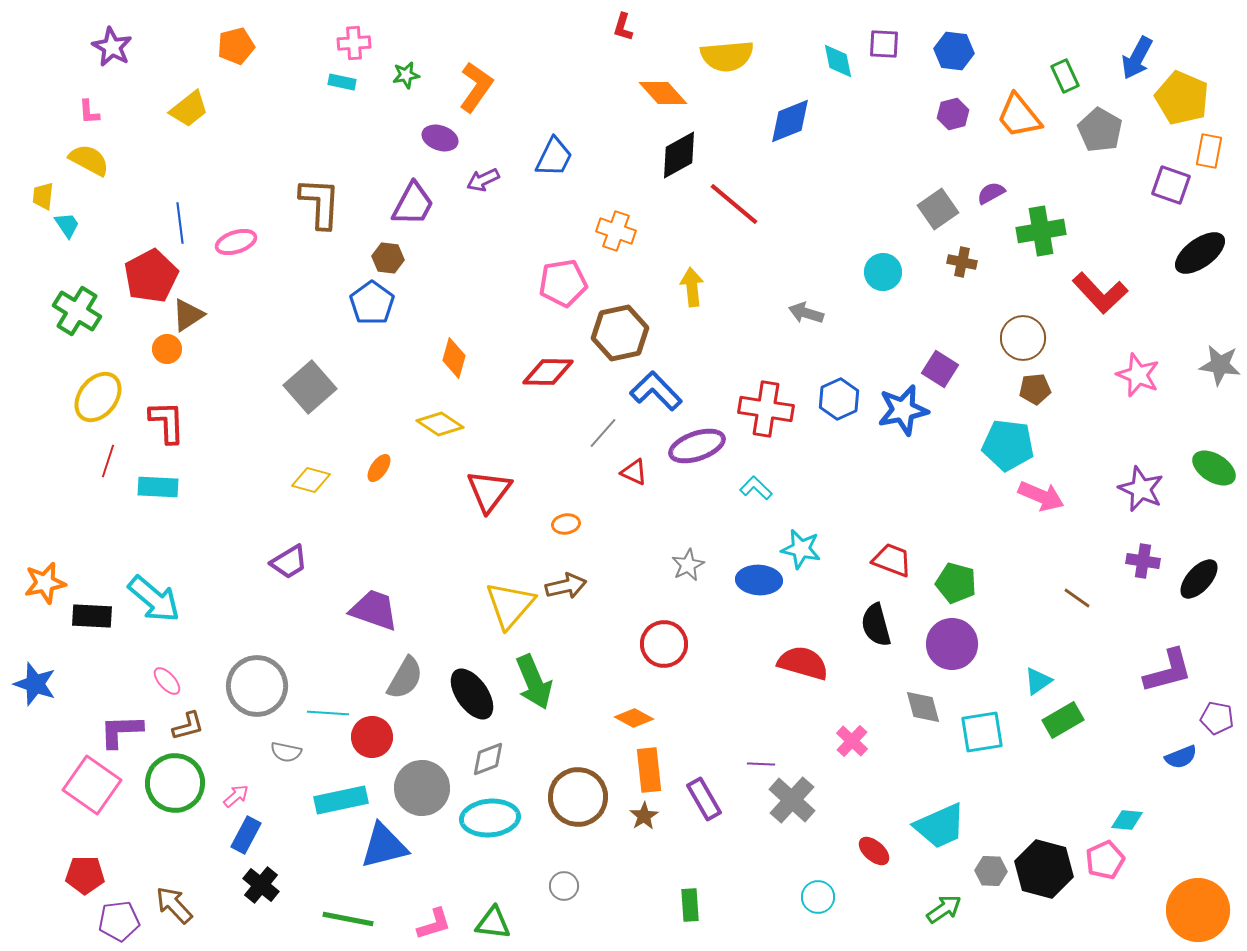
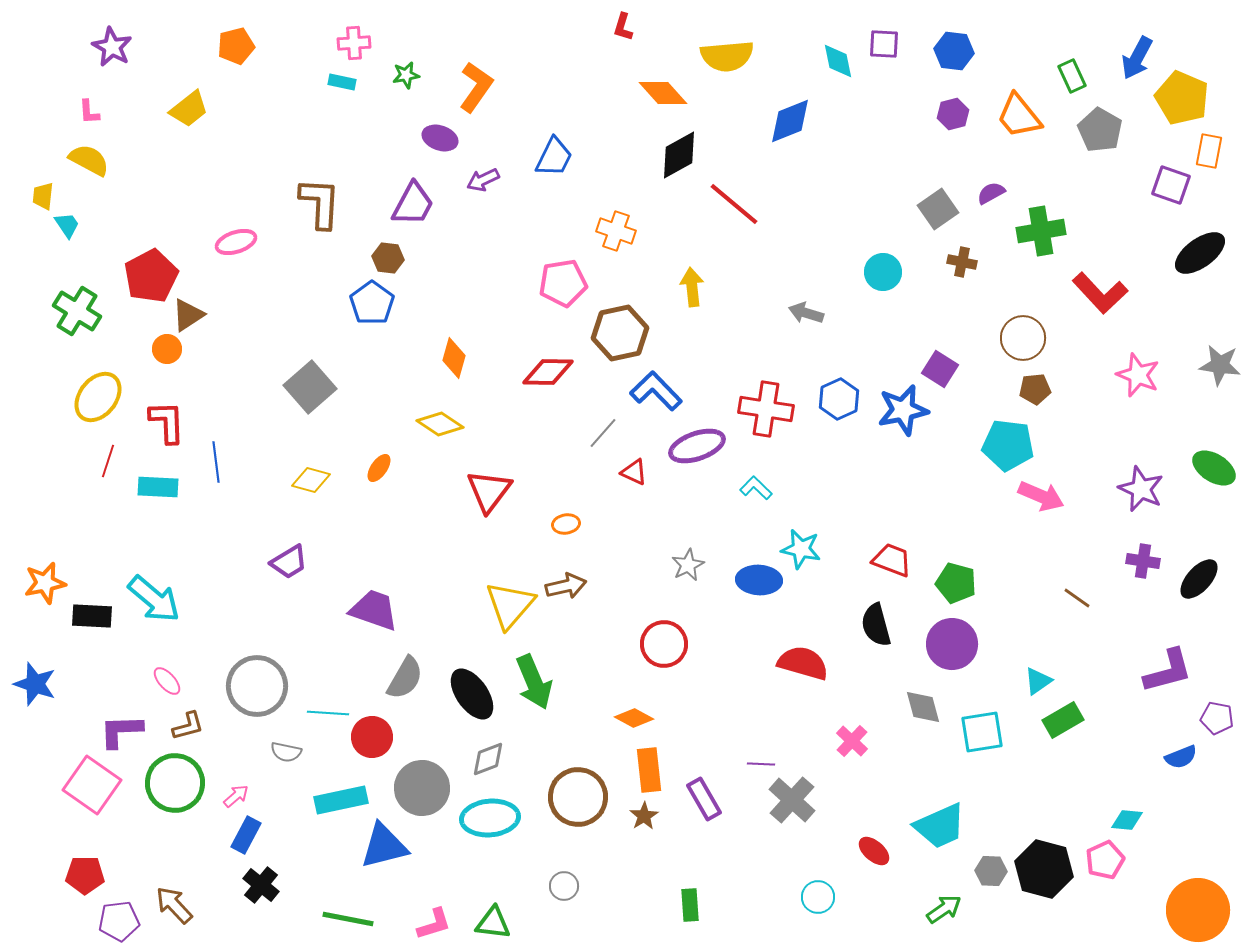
green rectangle at (1065, 76): moved 7 px right
blue line at (180, 223): moved 36 px right, 239 px down
